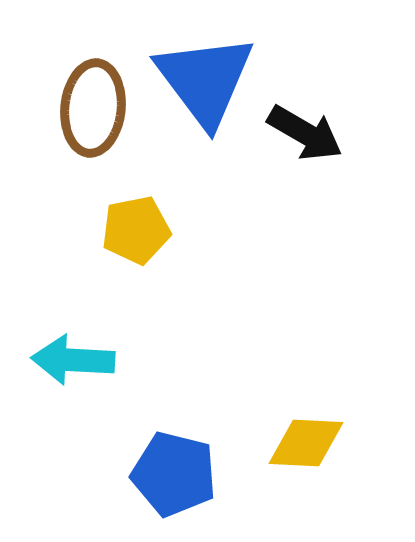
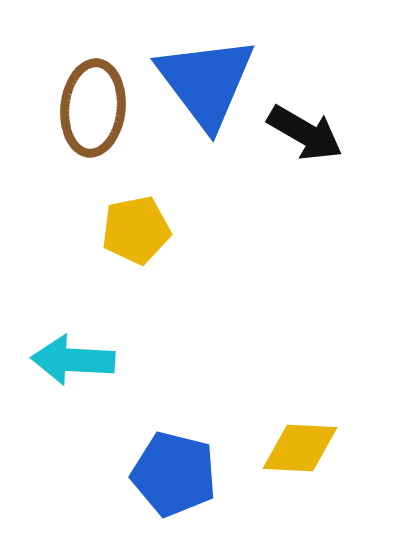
blue triangle: moved 1 px right, 2 px down
yellow diamond: moved 6 px left, 5 px down
